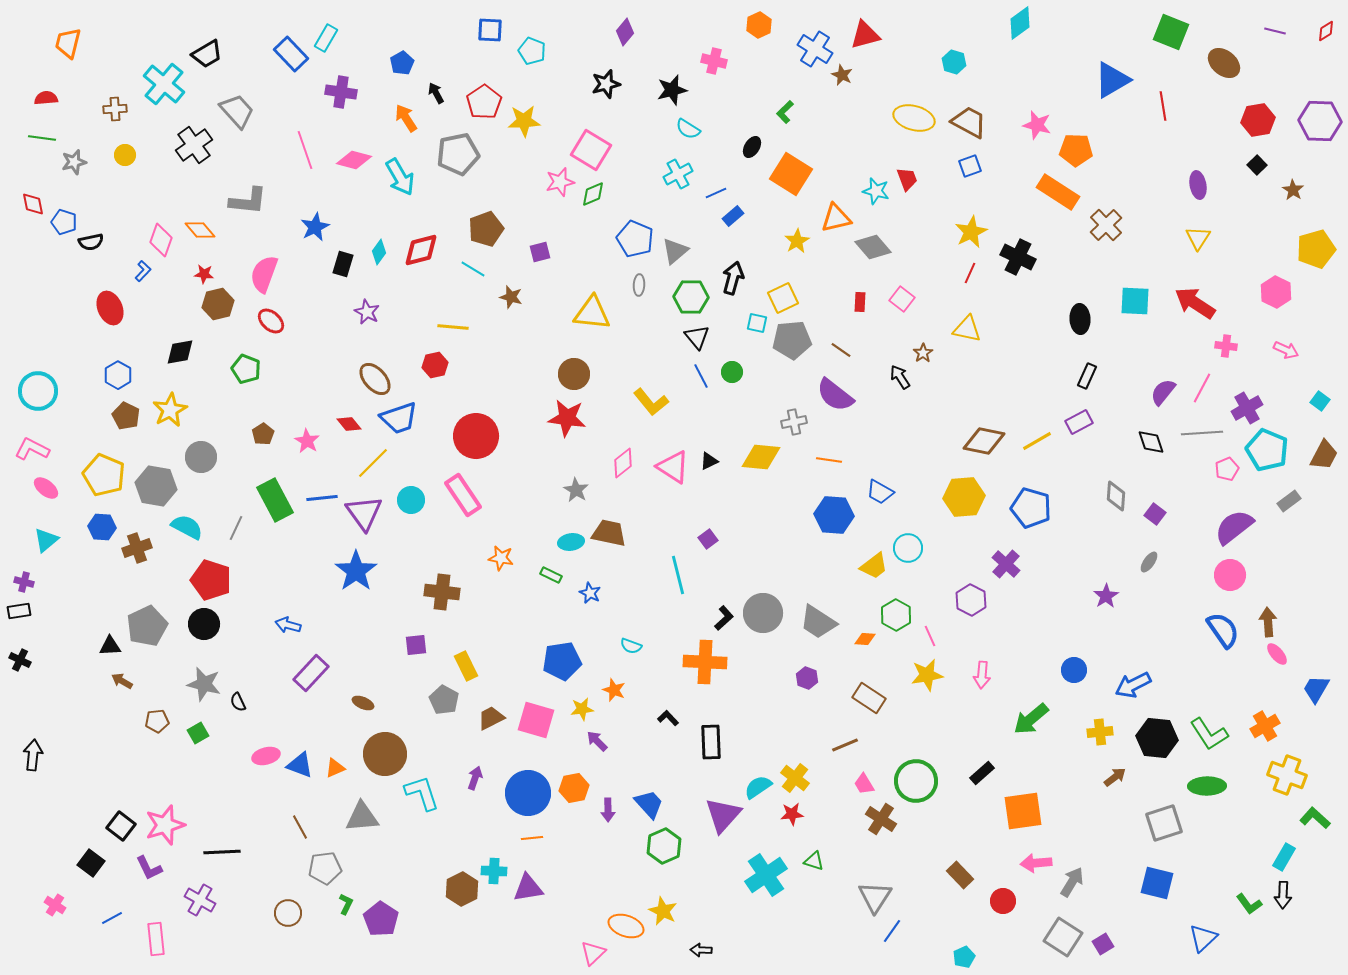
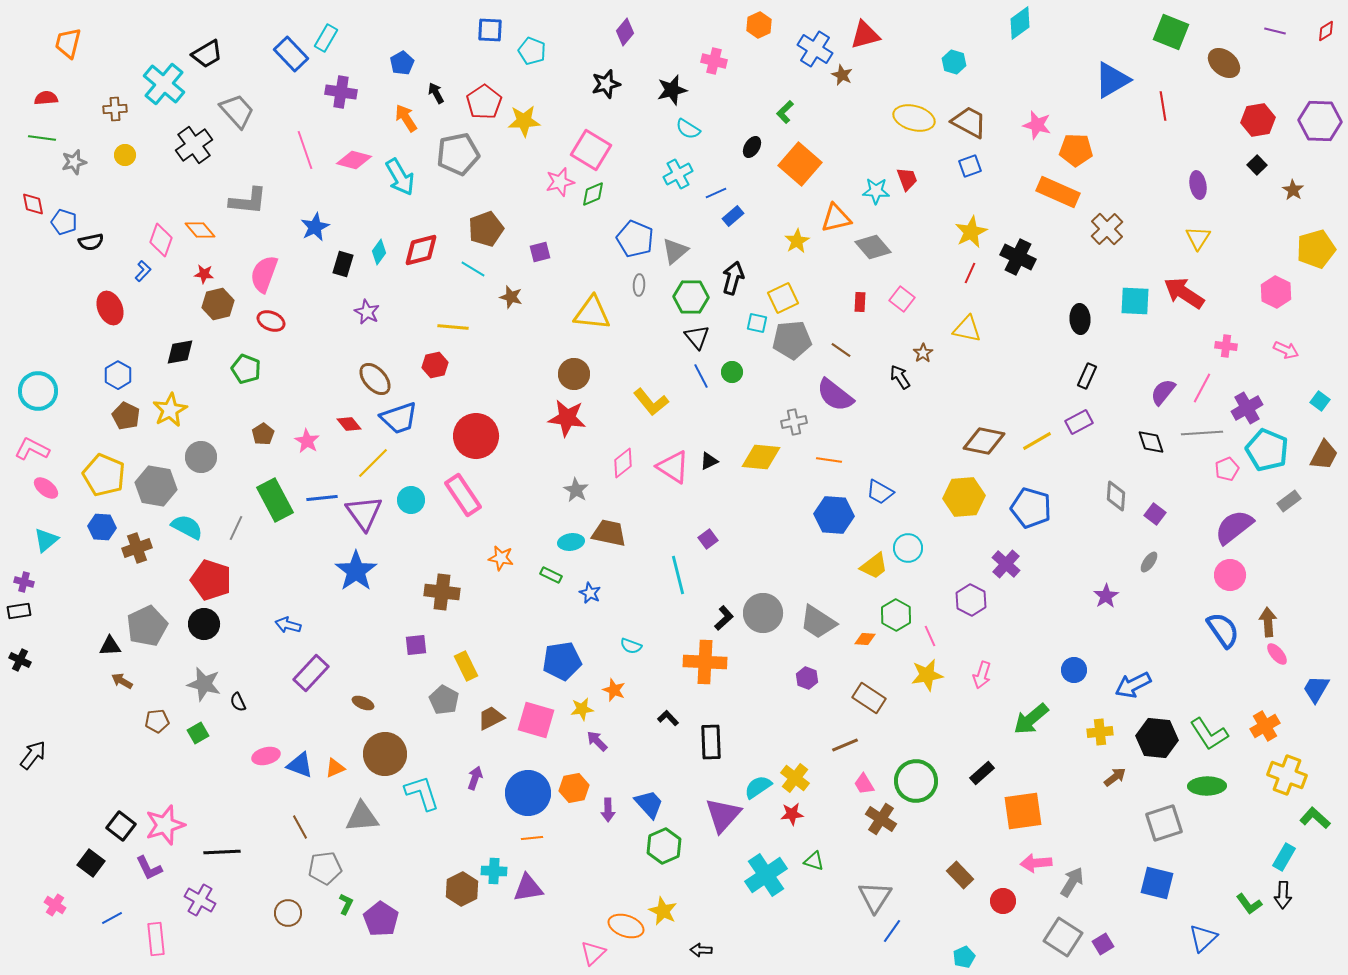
orange square at (791, 174): moved 9 px right, 10 px up; rotated 9 degrees clockwise
cyan star at (876, 191): rotated 12 degrees counterclockwise
orange rectangle at (1058, 192): rotated 9 degrees counterclockwise
brown cross at (1106, 225): moved 1 px right, 4 px down
red arrow at (1195, 303): moved 11 px left, 10 px up
red ellipse at (271, 321): rotated 20 degrees counterclockwise
pink arrow at (982, 675): rotated 12 degrees clockwise
black arrow at (33, 755): rotated 32 degrees clockwise
